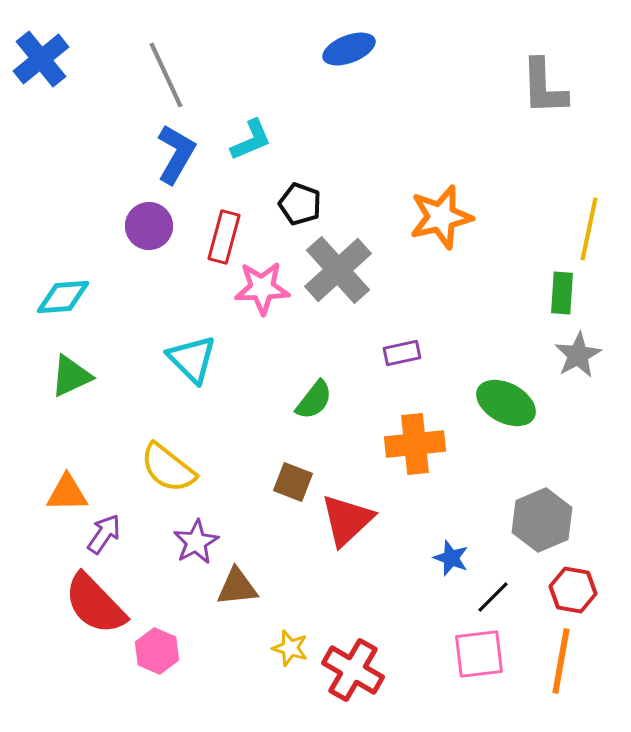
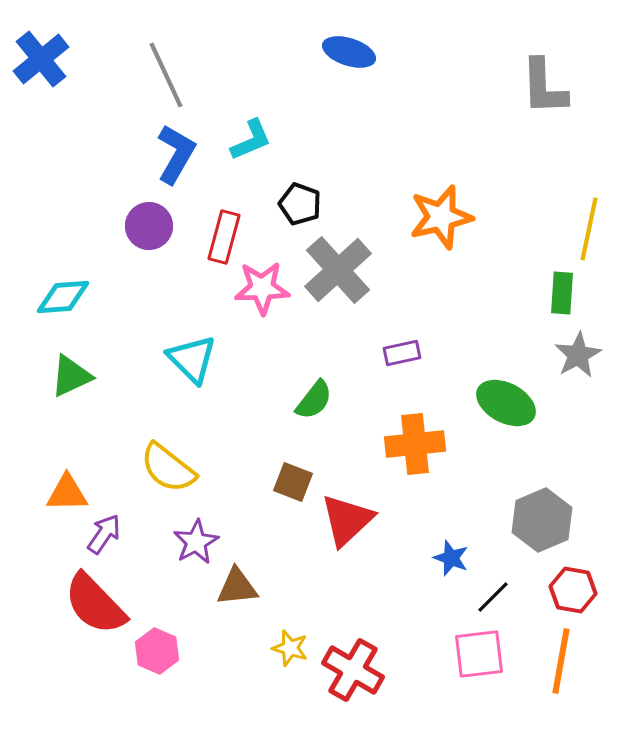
blue ellipse: moved 3 px down; rotated 39 degrees clockwise
